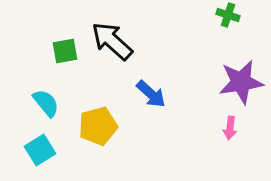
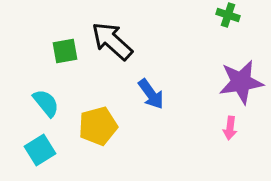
blue arrow: rotated 12 degrees clockwise
